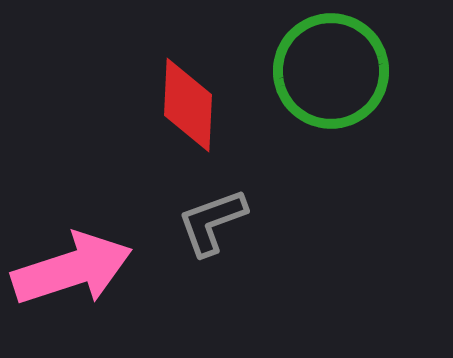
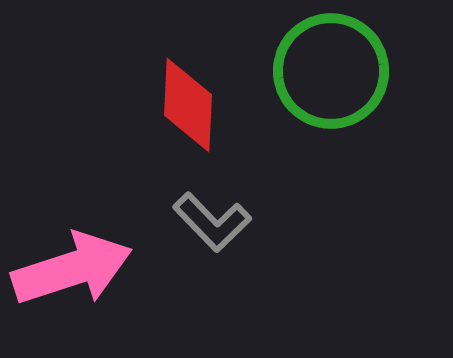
gray L-shape: rotated 114 degrees counterclockwise
